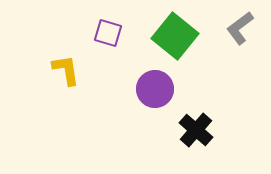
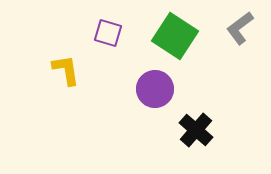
green square: rotated 6 degrees counterclockwise
